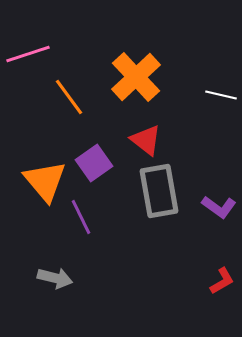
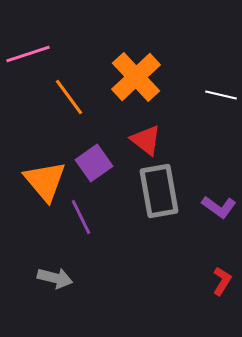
red L-shape: rotated 28 degrees counterclockwise
